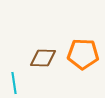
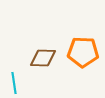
orange pentagon: moved 2 px up
